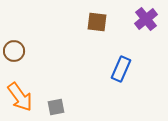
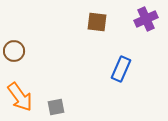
purple cross: rotated 15 degrees clockwise
